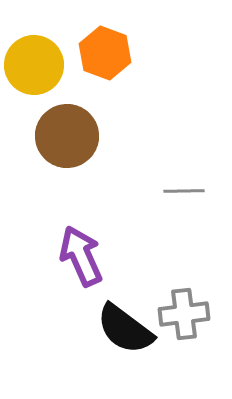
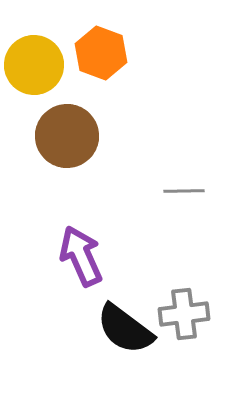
orange hexagon: moved 4 px left
